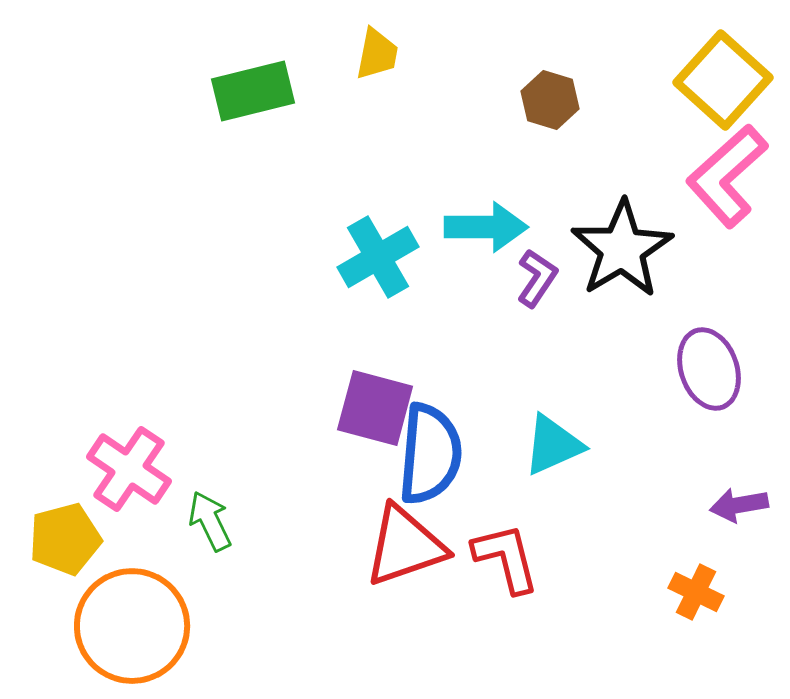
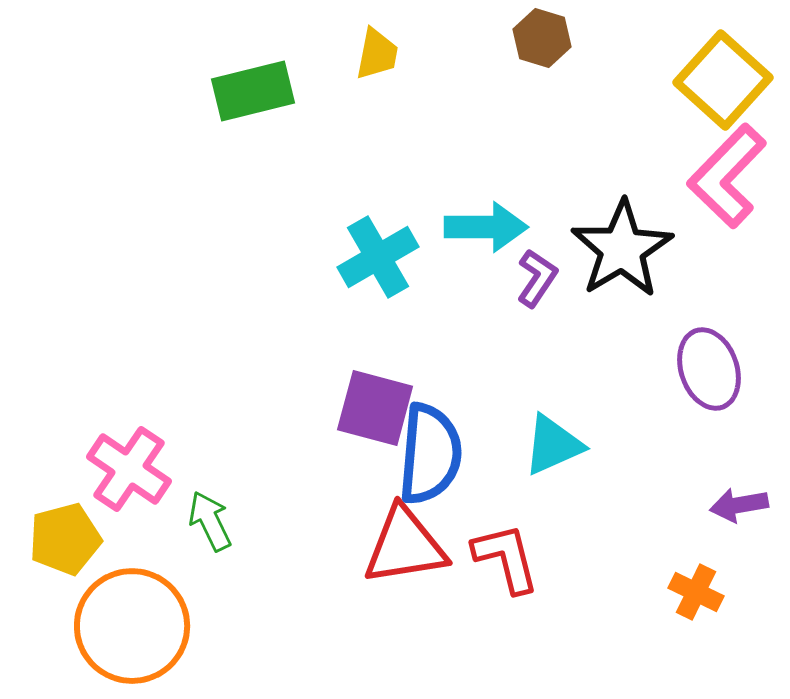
brown hexagon: moved 8 px left, 62 px up
pink L-shape: rotated 4 degrees counterclockwise
red triangle: rotated 10 degrees clockwise
